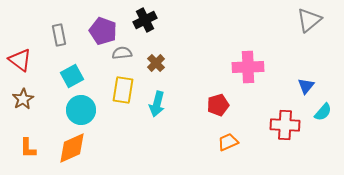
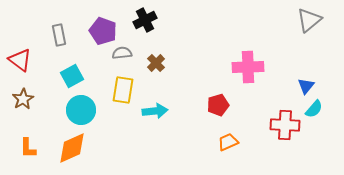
cyan arrow: moved 2 px left, 7 px down; rotated 110 degrees counterclockwise
cyan semicircle: moved 9 px left, 3 px up
